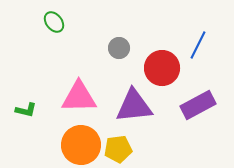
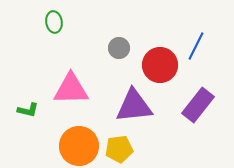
green ellipse: rotated 30 degrees clockwise
blue line: moved 2 px left, 1 px down
red circle: moved 2 px left, 3 px up
pink triangle: moved 8 px left, 8 px up
purple rectangle: rotated 24 degrees counterclockwise
green L-shape: moved 2 px right
orange circle: moved 2 px left, 1 px down
yellow pentagon: moved 1 px right
